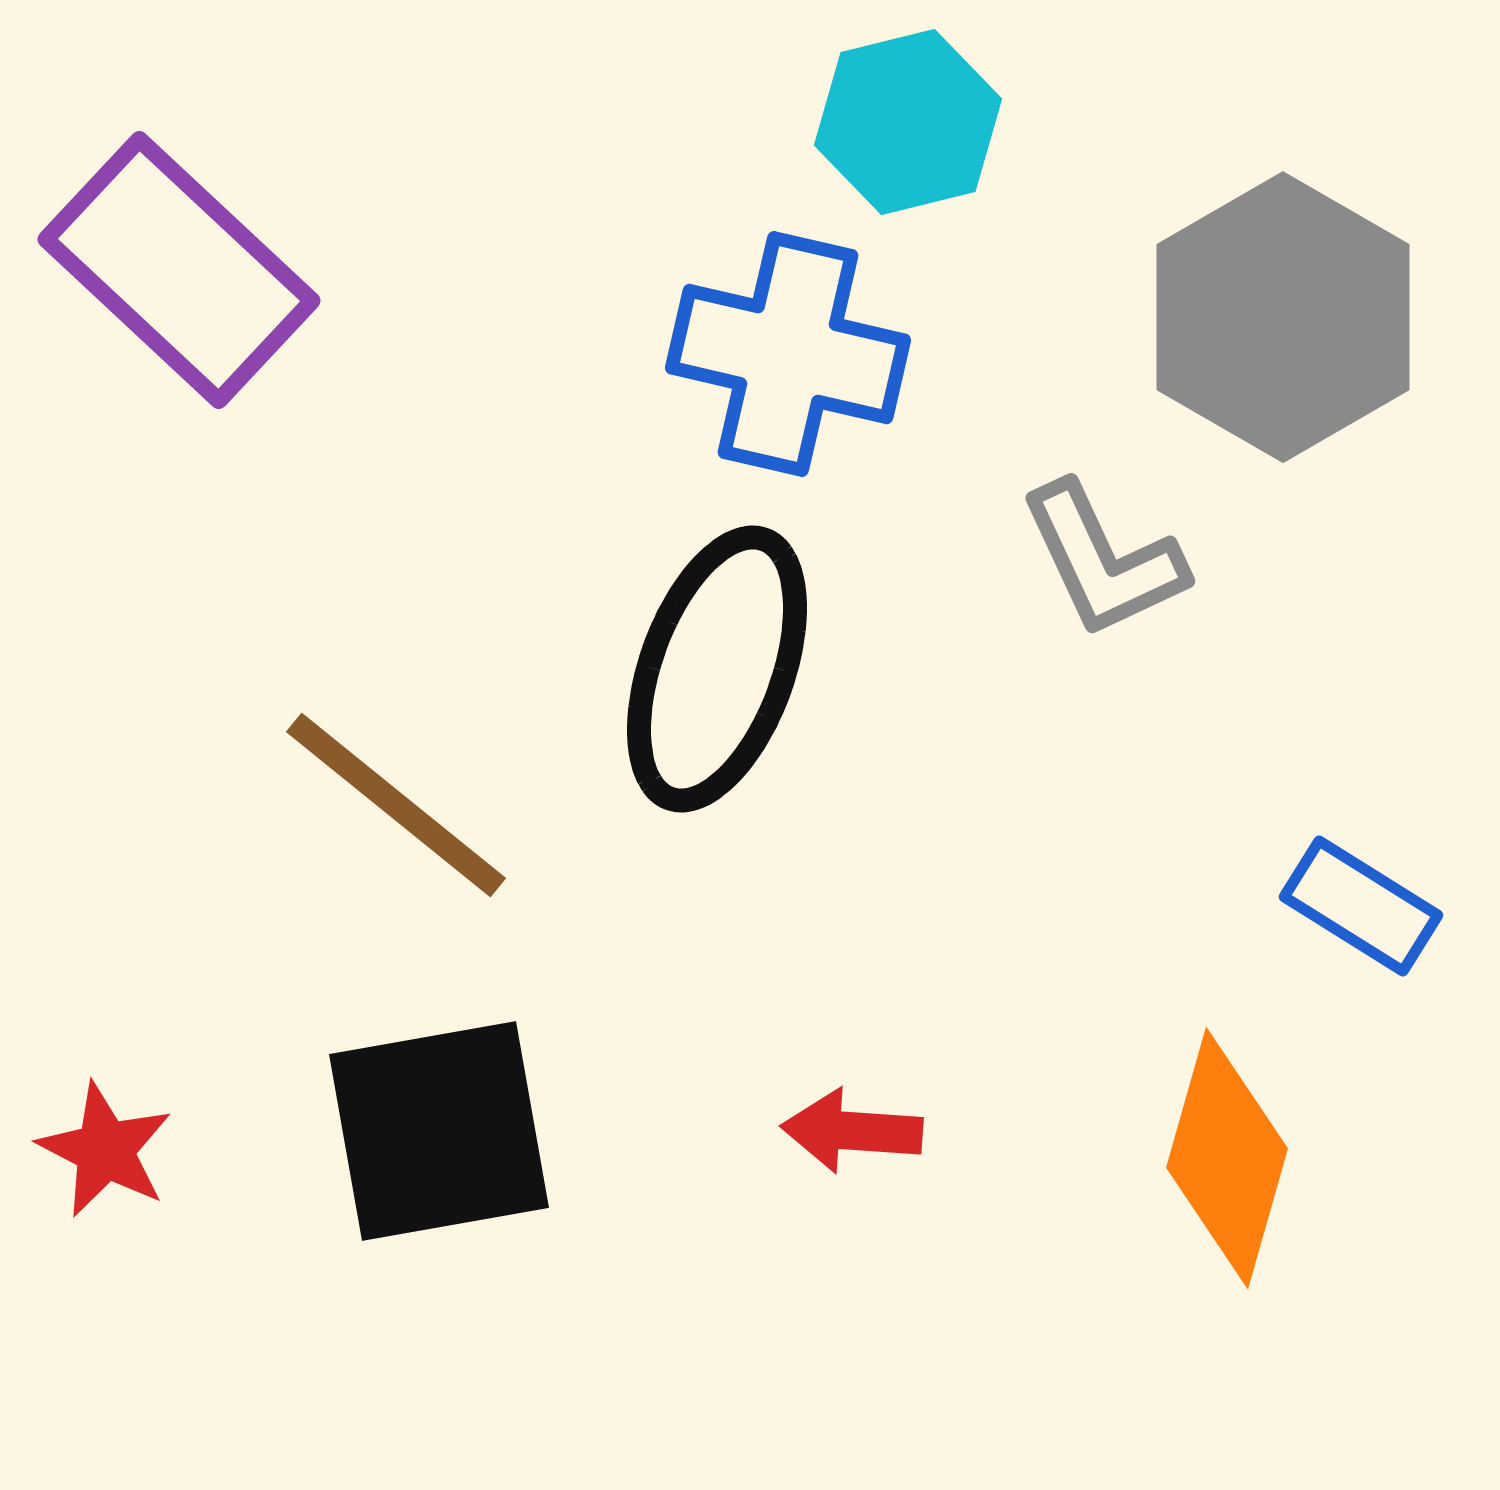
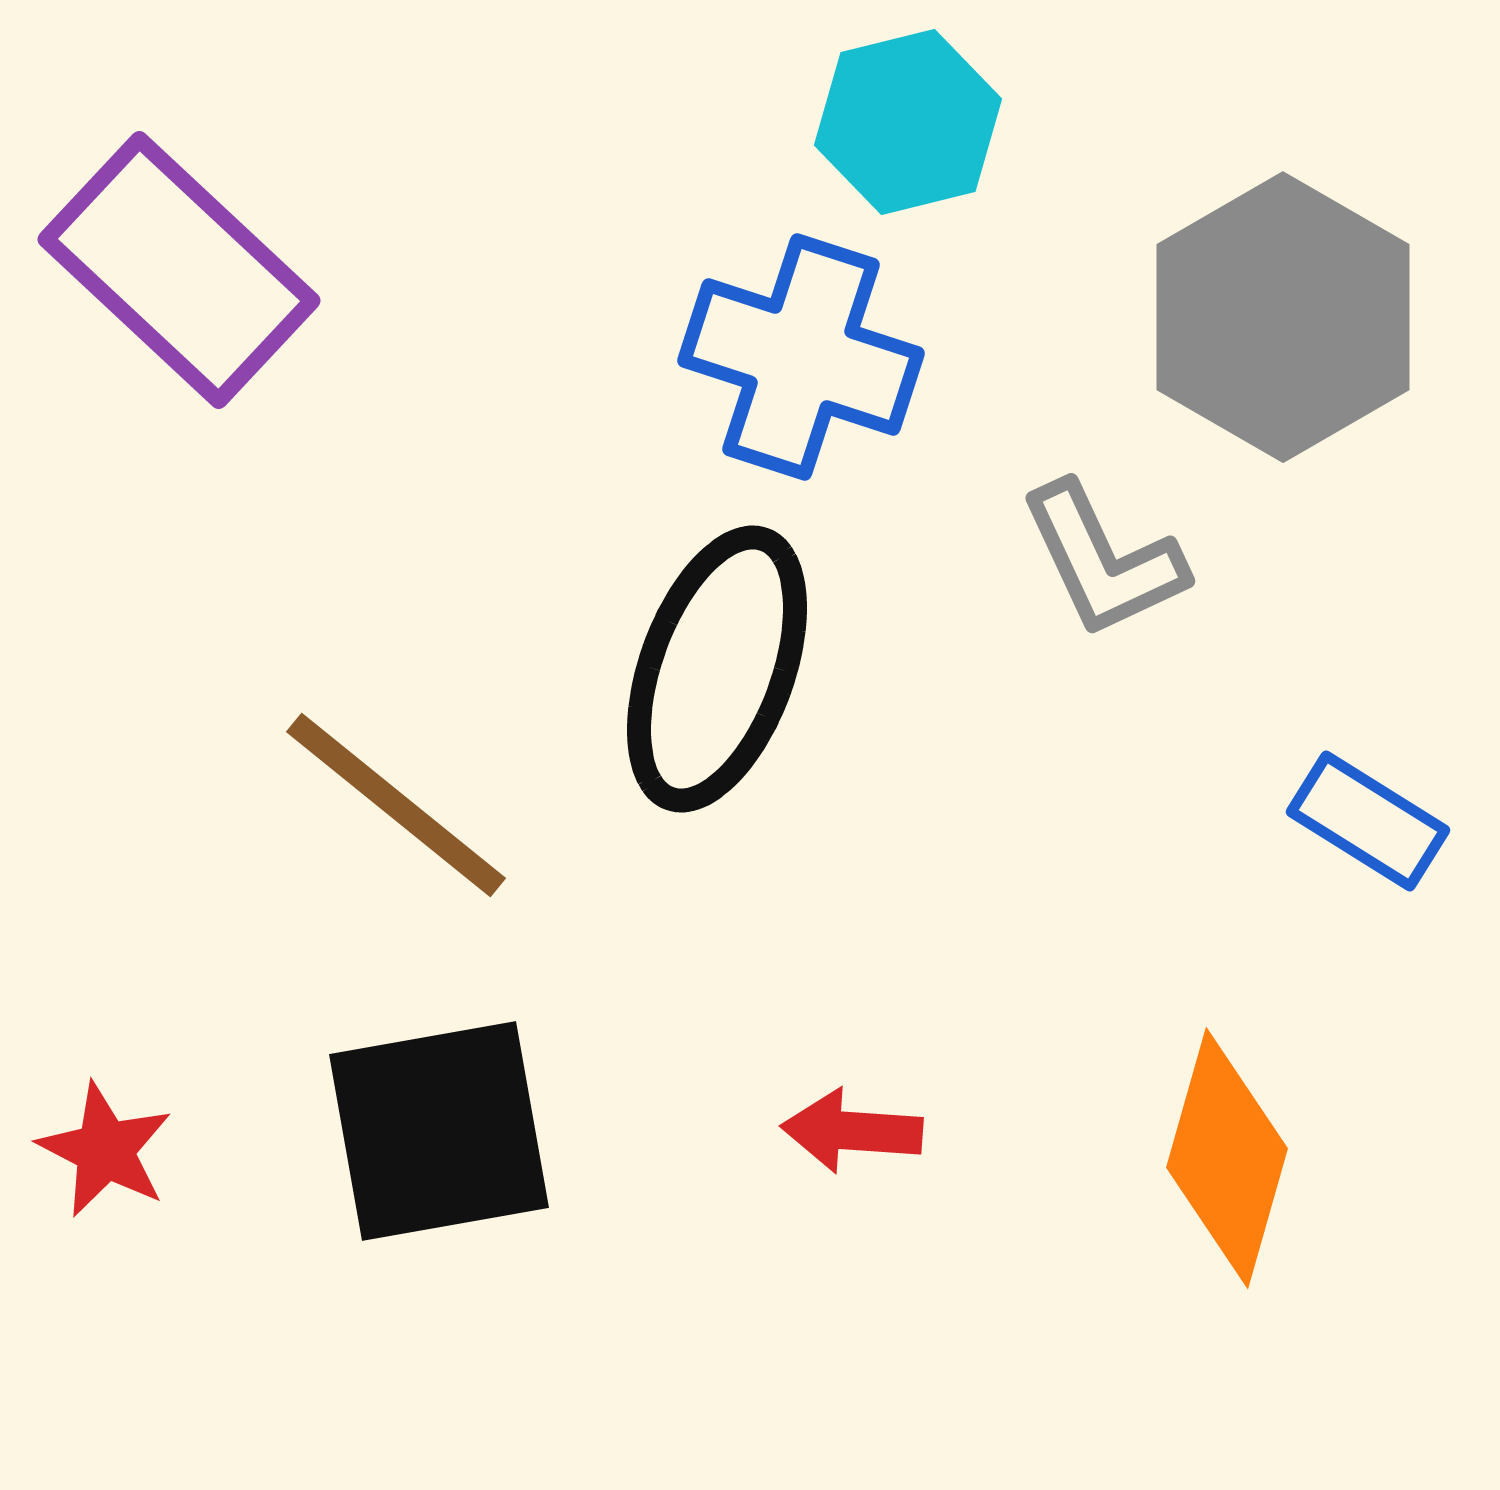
blue cross: moved 13 px right, 3 px down; rotated 5 degrees clockwise
blue rectangle: moved 7 px right, 85 px up
